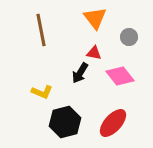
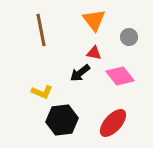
orange triangle: moved 1 px left, 2 px down
black arrow: rotated 20 degrees clockwise
black hexagon: moved 3 px left, 2 px up; rotated 8 degrees clockwise
